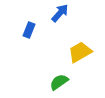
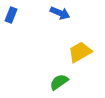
blue arrow: rotated 72 degrees clockwise
blue rectangle: moved 18 px left, 15 px up
